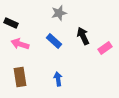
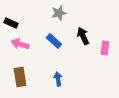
pink rectangle: rotated 48 degrees counterclockwise
